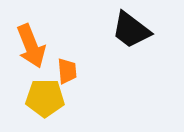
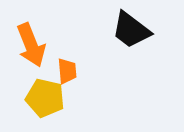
orange arrow: moved 1 px up
yellow pentagon: rotated 12 degrees clockwise
